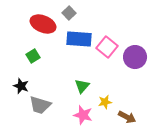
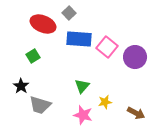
black star: rotated 14 degrees clockwise
brown arrow: moved 9 px right, 4 px up
